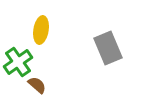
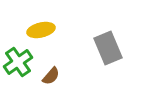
yellow ellipse: rotated 68 degrees clockwise
brown semicircle: moved 14 px right, 9 px up; rotated 90 degrees clockwise
